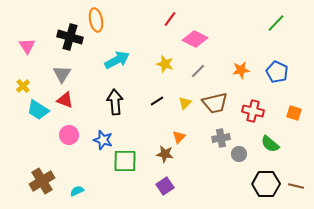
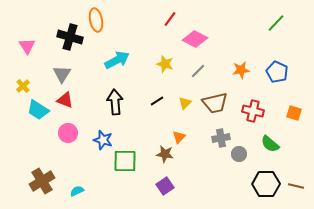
pink circle: moved 1 px left, 2 px up
